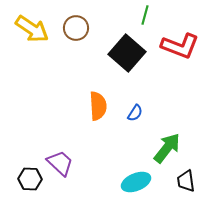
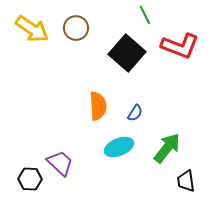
green line: rotated 42 degrees counterclockwise
cyan ellipse: moved 17 px left, 35 px up
